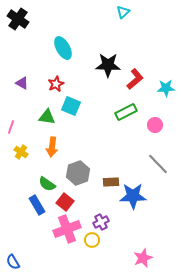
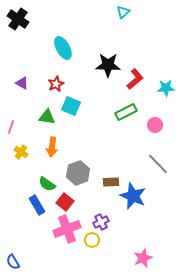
blue star: rotated 24 degrees clockwise
